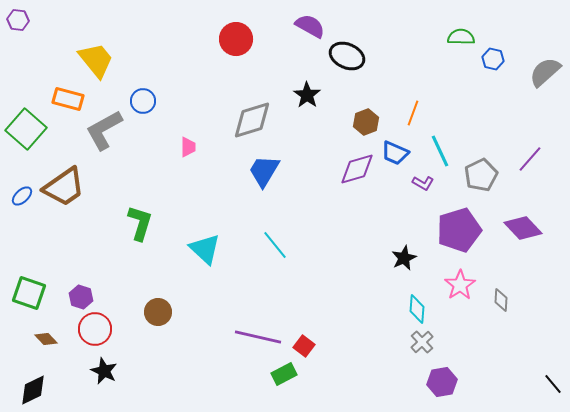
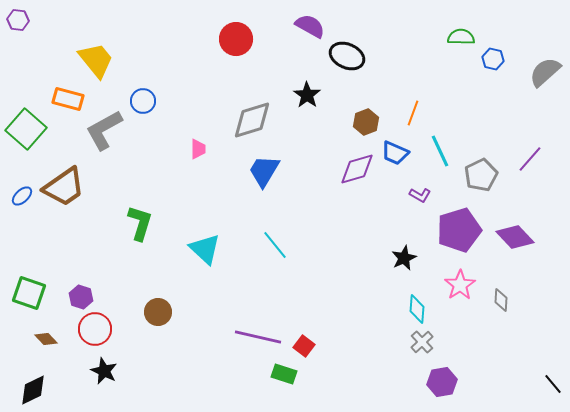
pink trapezoid at (188, 147): moved 10 px right, 2 px down
purple L-shape at (423, 183): moved 3 px left, 12 px down
purple diamond at (523, 228): moved 8 px left, 9 px down
green rectangle at (284, 374): rotated 45 degrees clockwise
